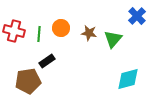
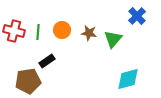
orange circle: moved 1 px right, 2 px down
green line: moved 1 px left, 2 px up
